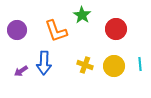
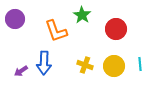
purple circle: moved 2 px left, 11 px up
